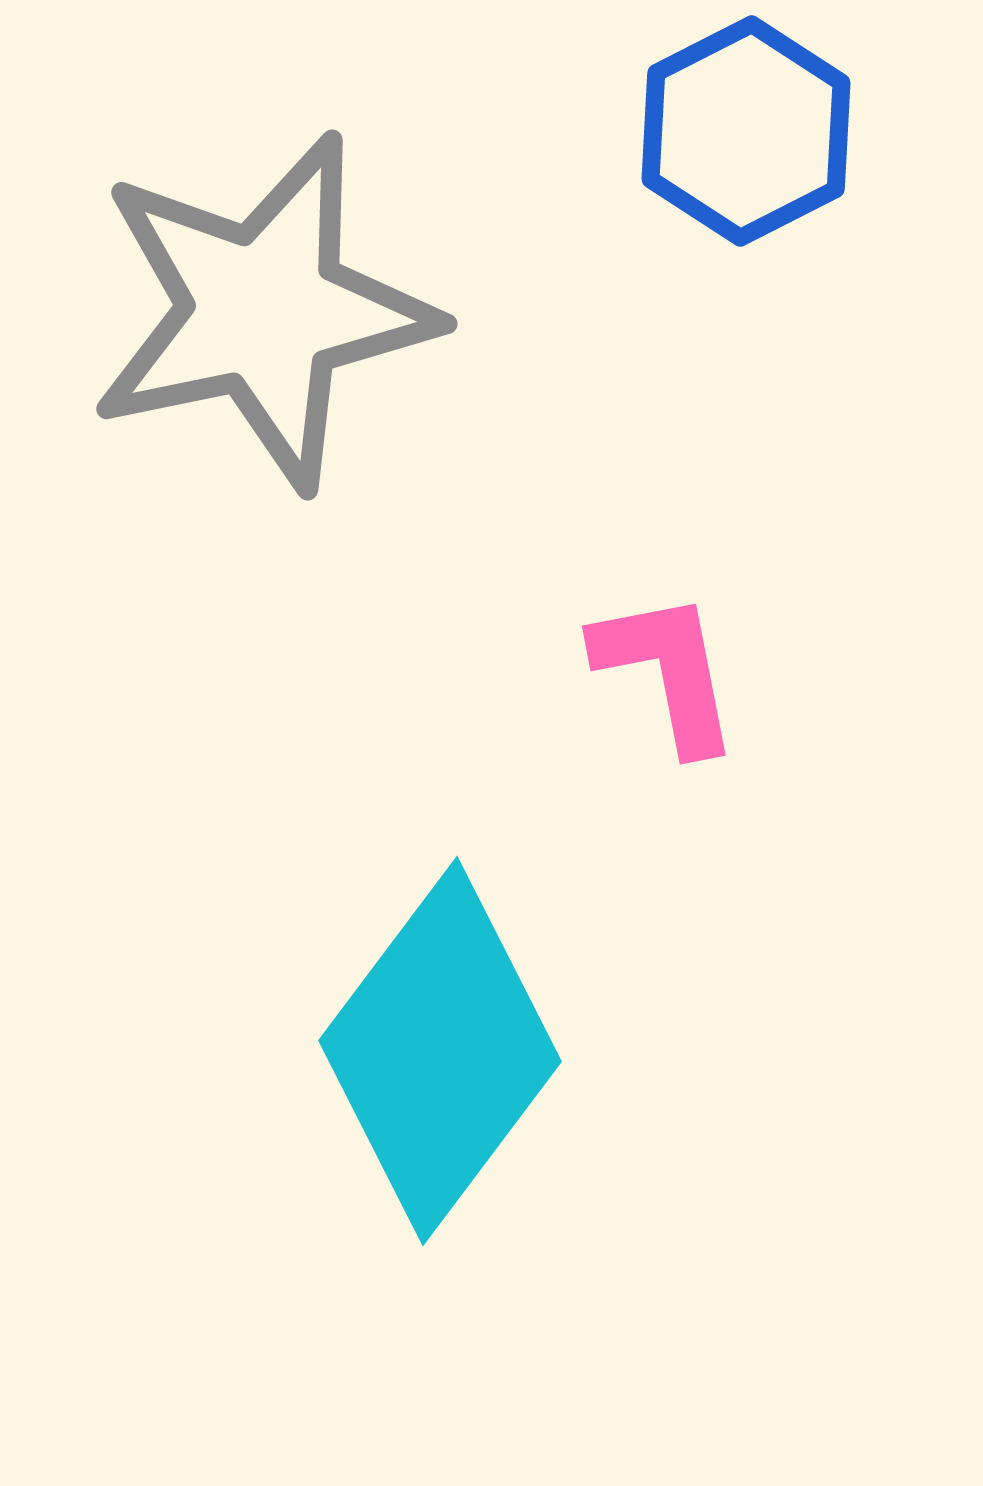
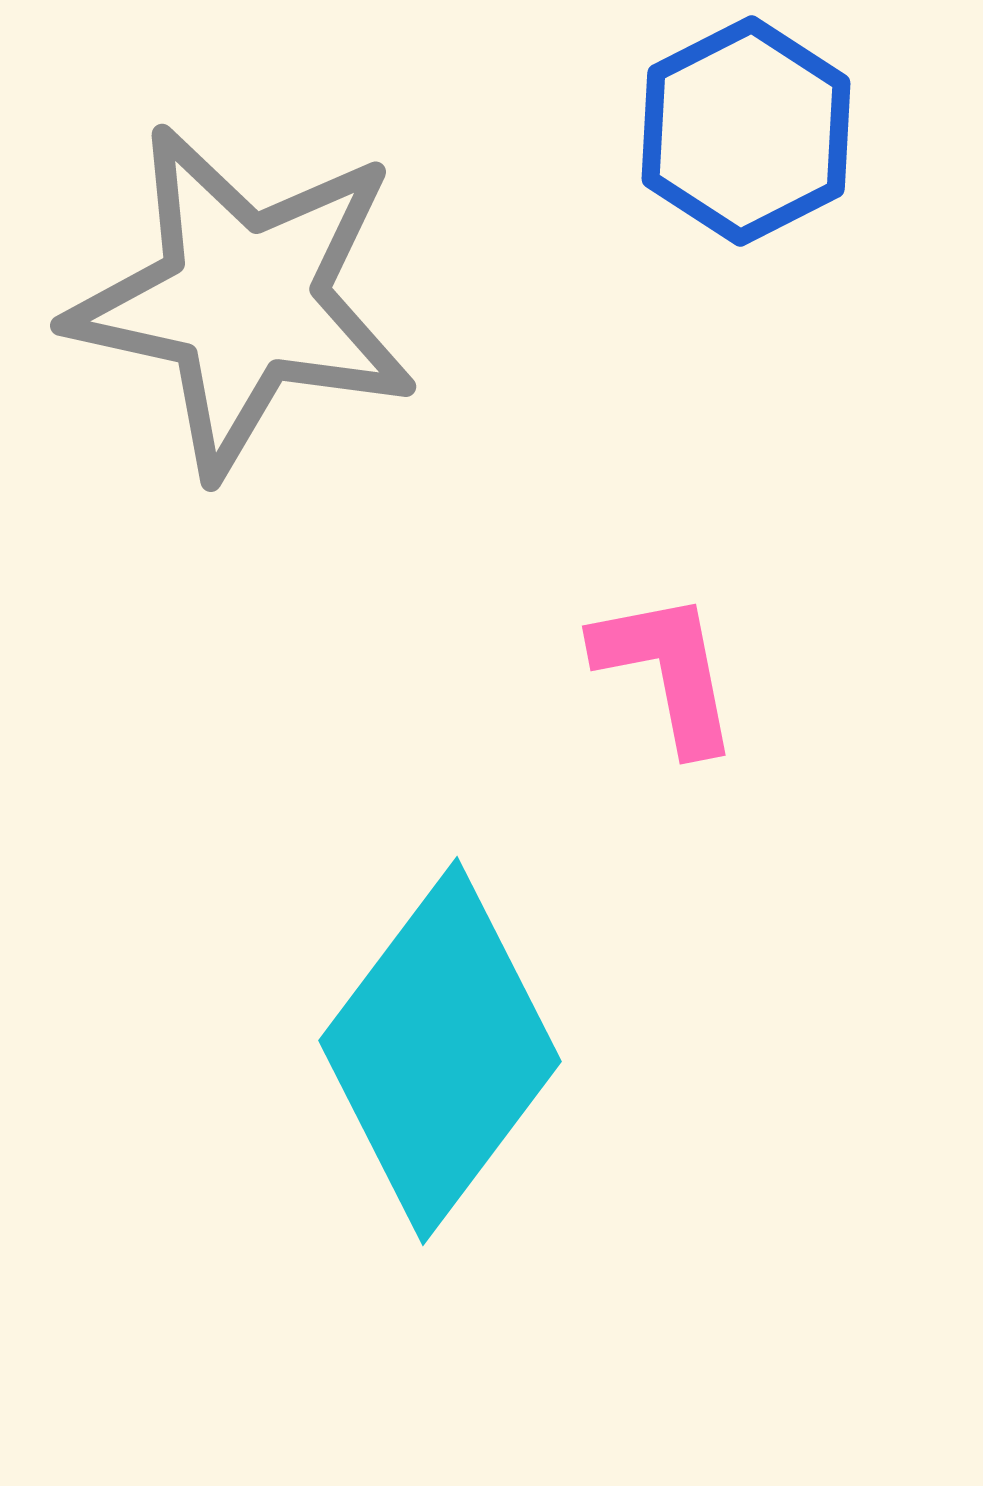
gray star: moved 20 px left, 11 px up; rotated 24 degrees clockwise
